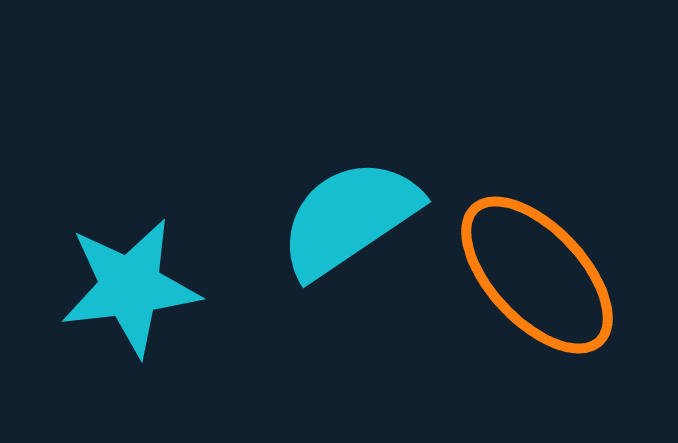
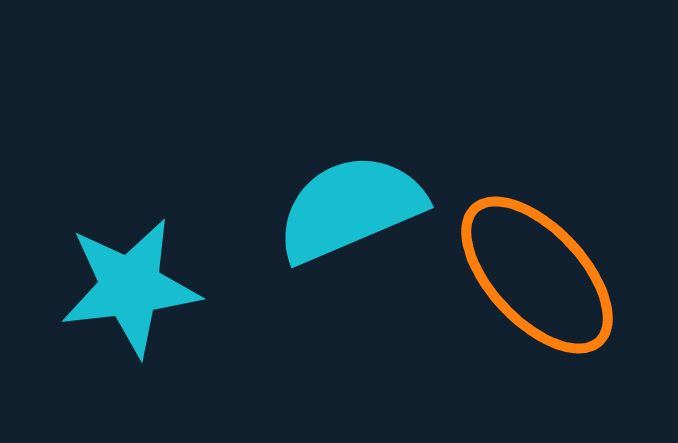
cyan semicircle: moved 1 px right, 10 px up; rotated 11 degrees clockwise
